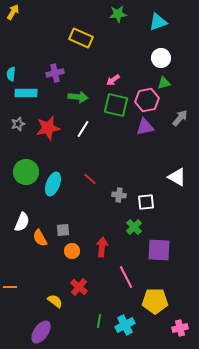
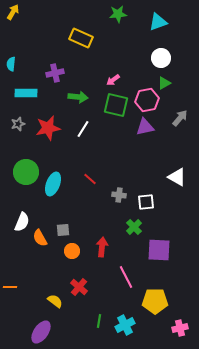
cyan semicircle: moved 10 px up
green triangle: rotated 16 degrees counterclockwise
